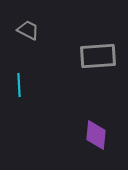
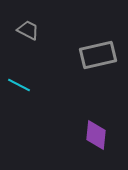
gray rectangle: moved 1 px up; rotated 9 degrees counterclockwise
cyan line: rotated 60 degrees counterclockwise
